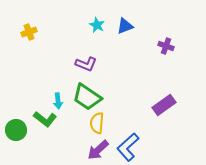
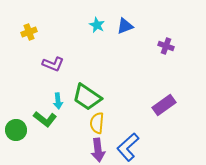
purple L-shape: moved 33 px left
purple arrow: rotated 55 degrees counterclockwise
